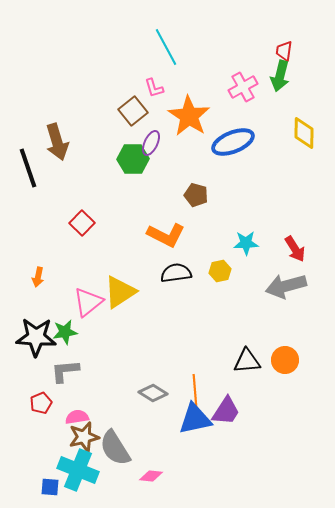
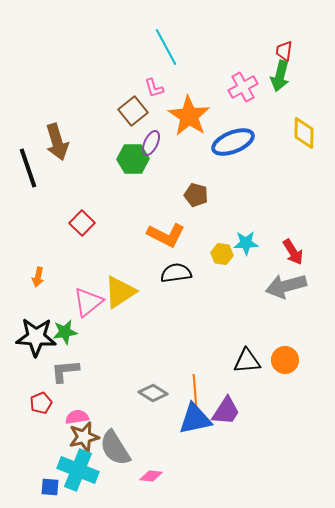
red arrow: moved 2 px left, 3 px down
yellow hexagon: moved 2 px right, 17 px up; rotated 20 degrees clockwise
